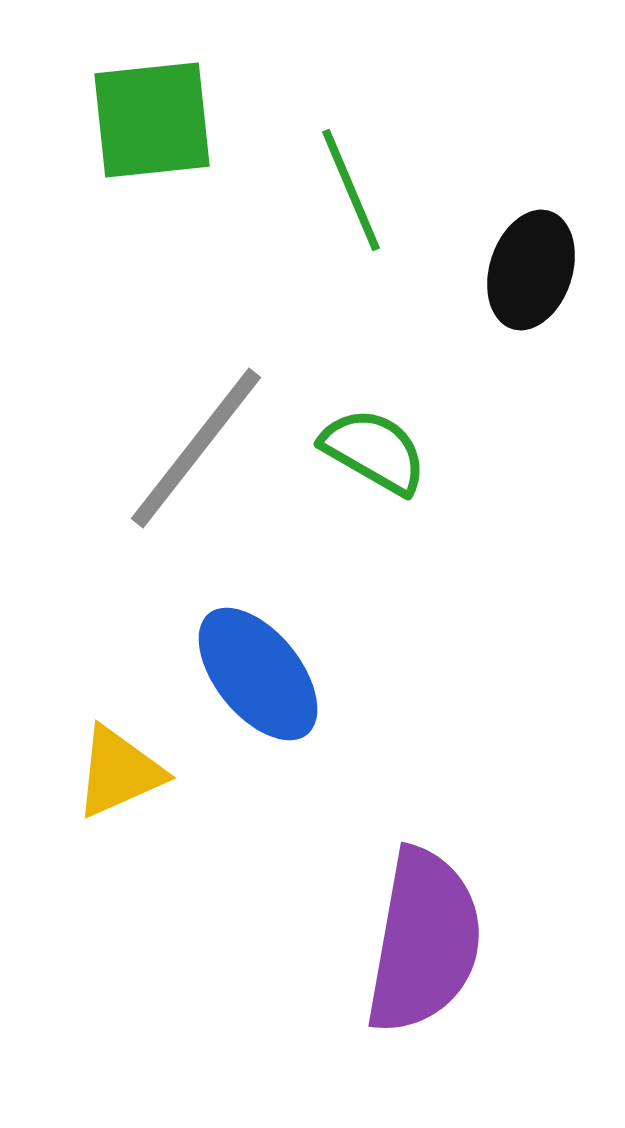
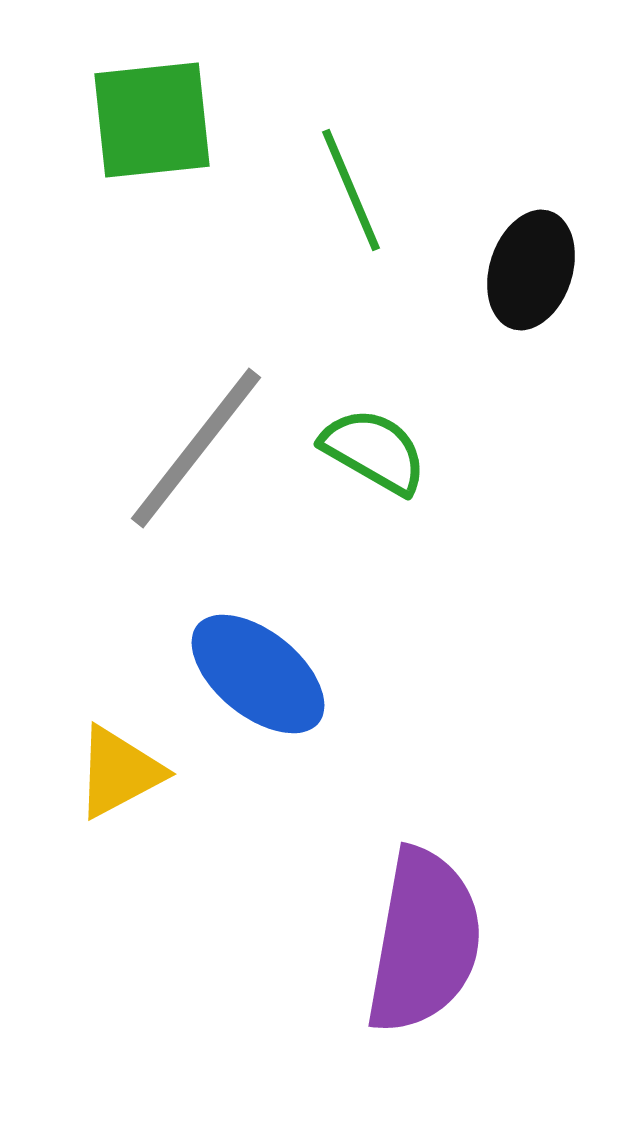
blue ellipse: rotated 12 degrees counterclockwise
yellow triangle: rotated 4 degrees counterclockwise
